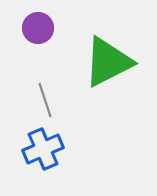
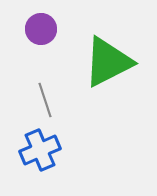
purple circle: moved 3 px right, 1 px down
blue cross: moved 3 px left, 1 px down
